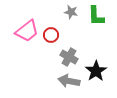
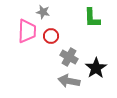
gray star: moved 28 px left
green L-shape: moved 4 px left, 2 px down
pink trapezoid: rotated 50 degrees counterclockwise
red circle: moved 1 px down
black star: moved 3 px up
